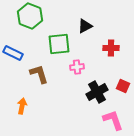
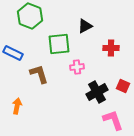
orange arrow: moved 5 px left
